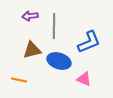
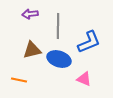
purple arrow: moved 2 px up
gray line: moved 4 px right
blue ellipse: moved 2 px up
